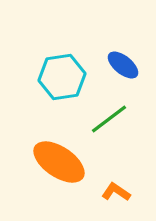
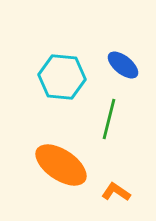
cyan hexagon: rotated 15 degrees clockwise
green line: rotated 39 degrees counterclockwise
orange ellipse: moved 2 px right, 3 px down
